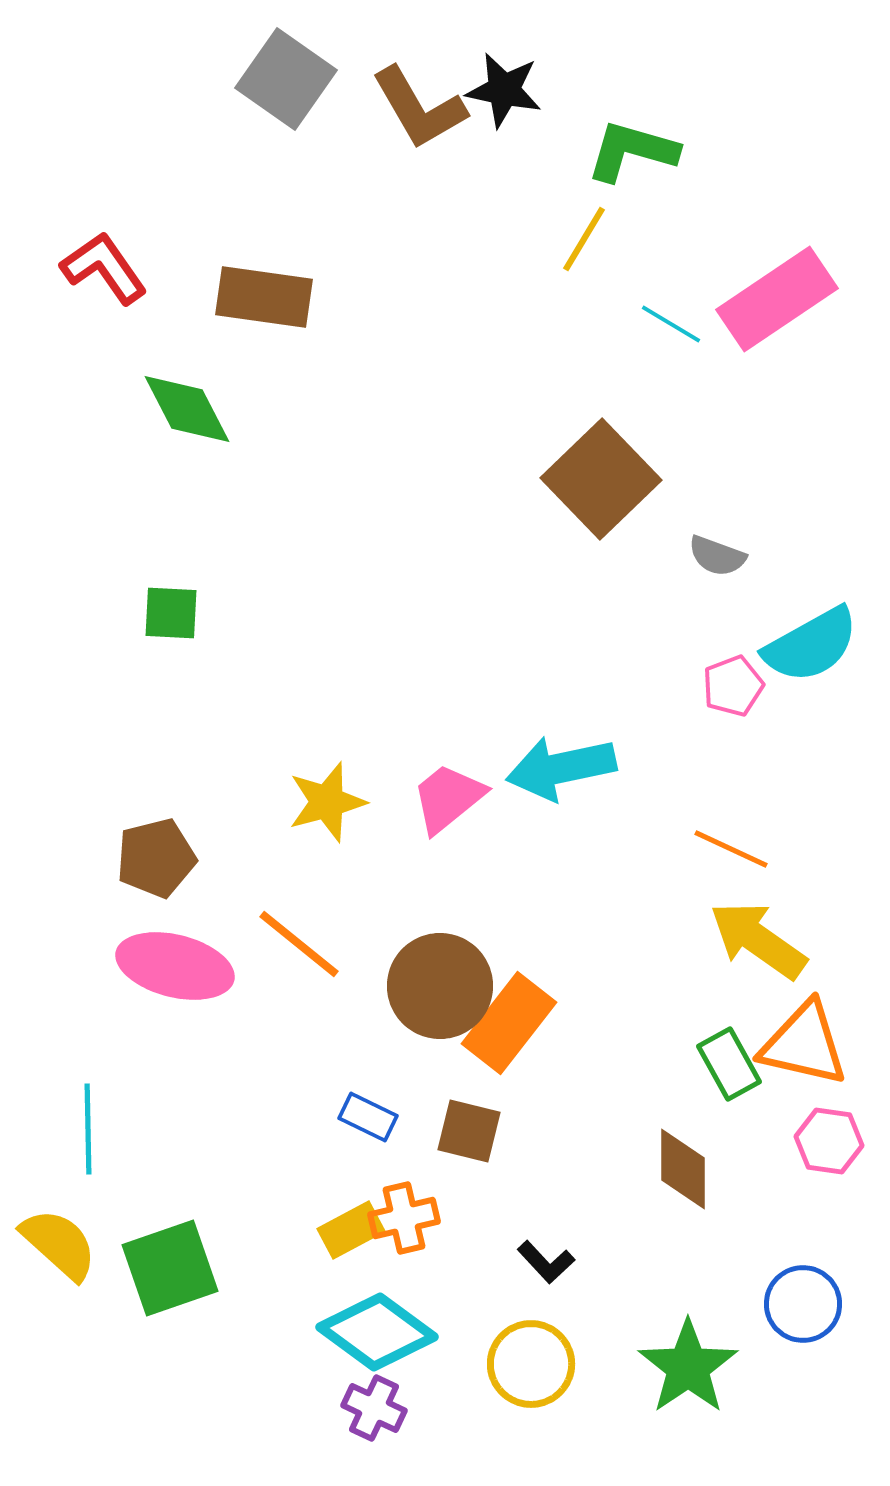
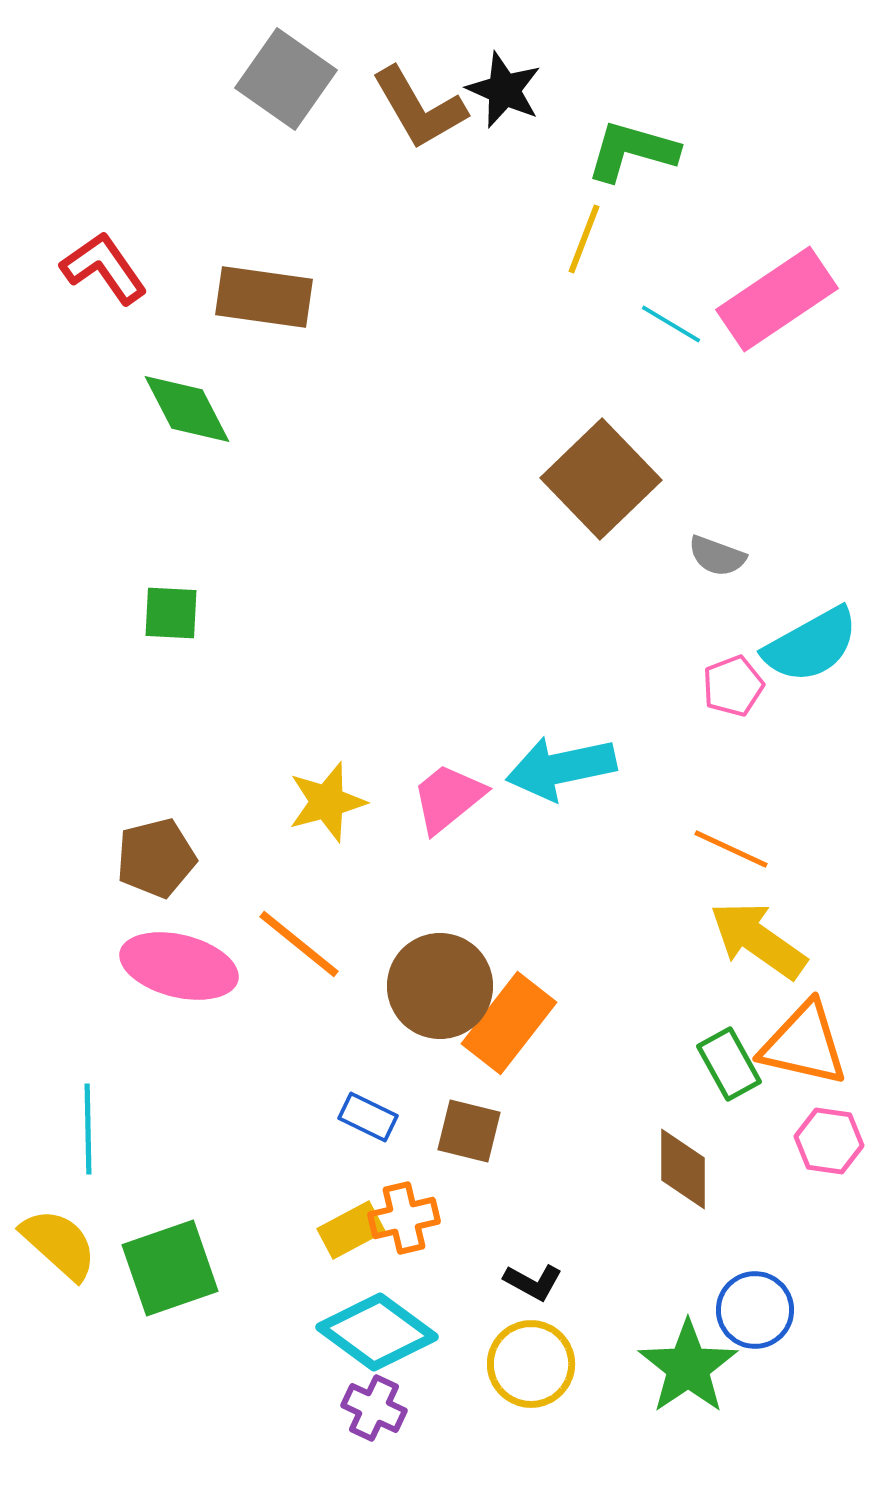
black star at (504, 90): rotated 12 degrees clockwise
yellow line at (584, 239): rotated 10 degrees counterclockwise
pink ellipse at (175, 966): moved 4 px right
black L-shape at (546, 1262): moved 13 px left, 20 px down; rotated 18 degrees counterclockwise
blue circle at (803, 1304): moved 48 px left, 6 px down
